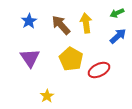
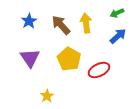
yellow pentagon: moved 2 px left
